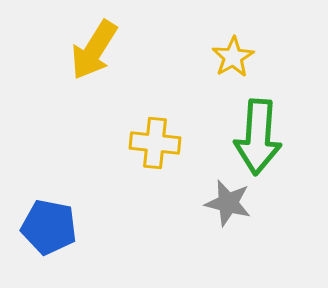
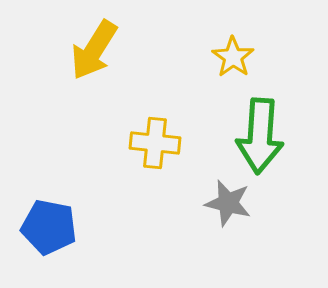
yellow star: rotated 6 degrees counterclockwise
green arrow: moved 2 px right, 1 px up
